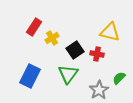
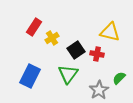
black square: moved 1 px right
